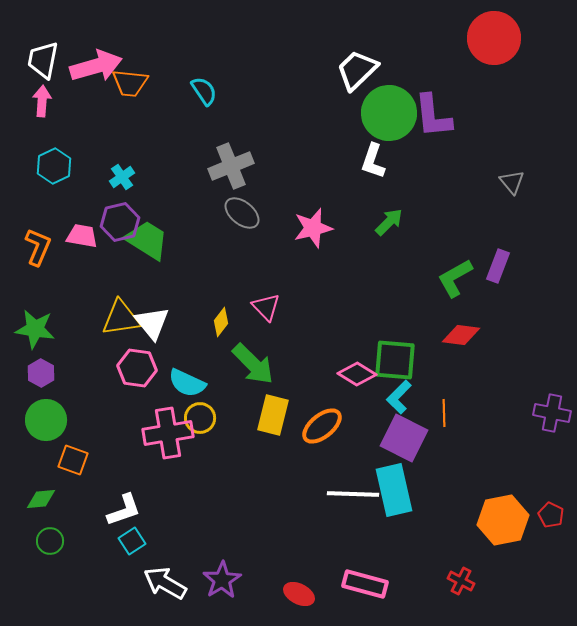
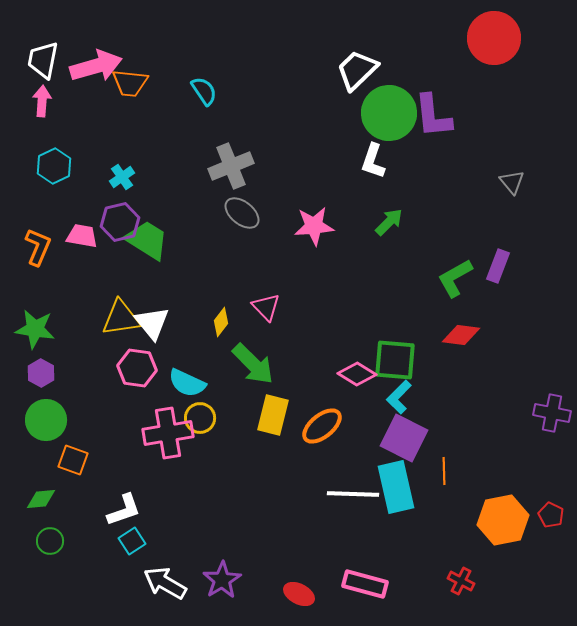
pink star at (313, 228): moved 1 px right, 2 px up; rotated 9 degrees clockwise
orange line at (444, 413): moved 58 px down
cyan rectangle at (394, 490): moved 2 px right, 3 px up
